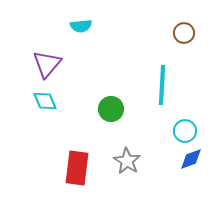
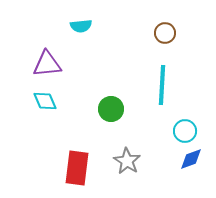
brown circle: moved 19 px left
purple triangle: rotated 44 degrees clockwise
